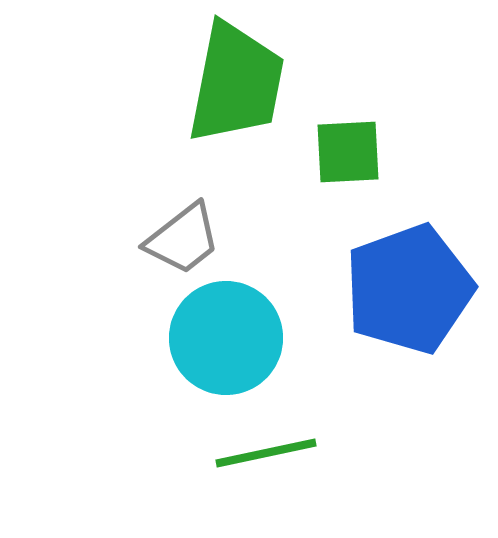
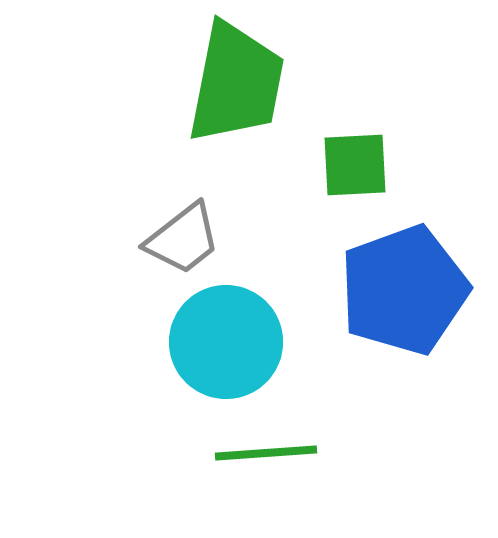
green square: moved 7 px right, 13 px down
blue pentagon: moved 5 px left, 1 px down
cyan circle: moved 4 px down
green line: rotated 8 degrees clockwise
